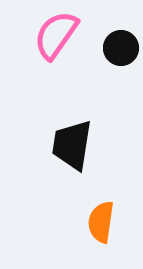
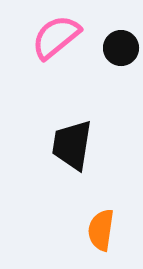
pink semicircle: moved 2 px down; rotated 16 degrees clockwise
orange semicircle: moved 8 px down
